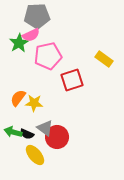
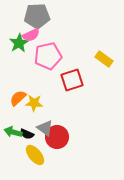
orange semicircle: rotated 12 degrees clockwise
